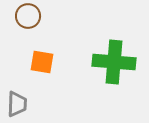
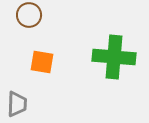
brown circle: moved 1 px right, 1 px up
green cross: moved 5 px up
